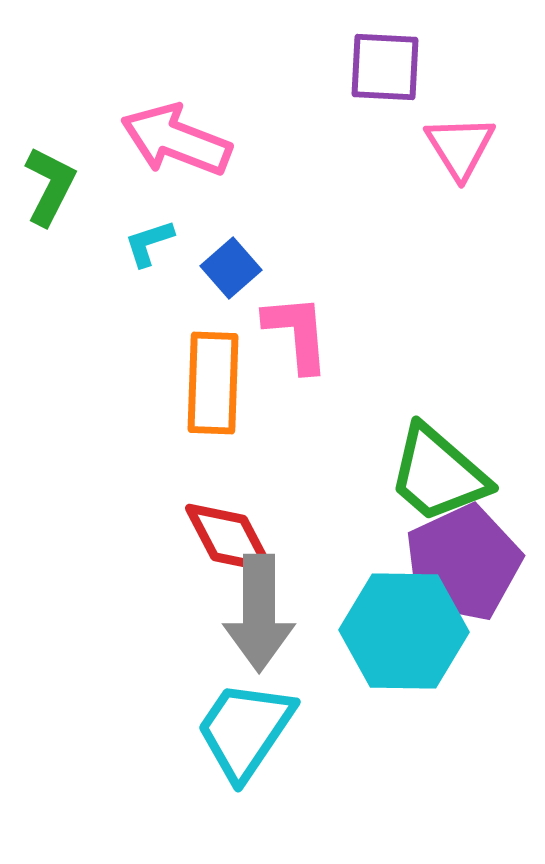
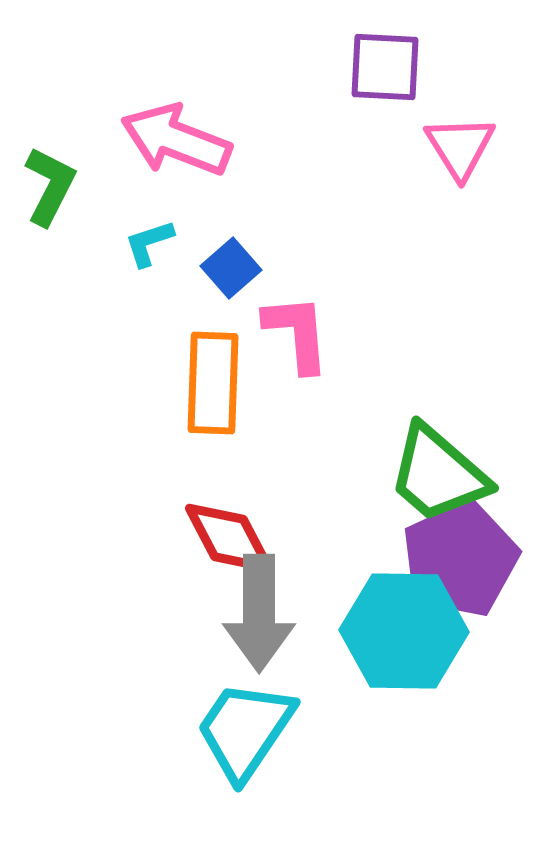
purple pentagon: moved 3 px left, 4 px up
